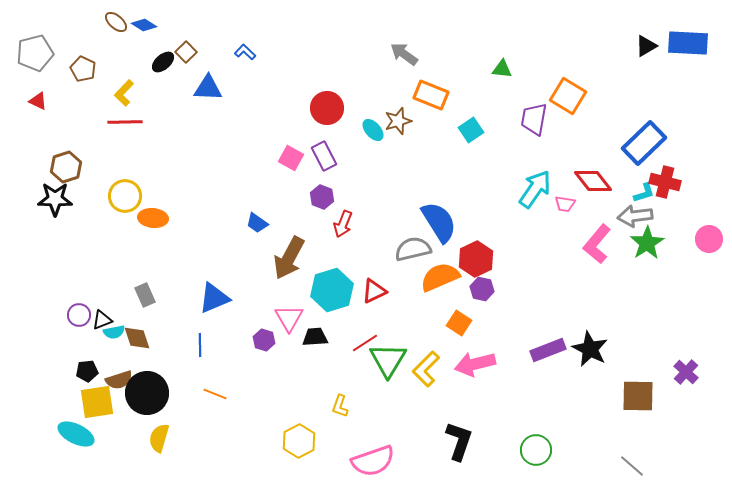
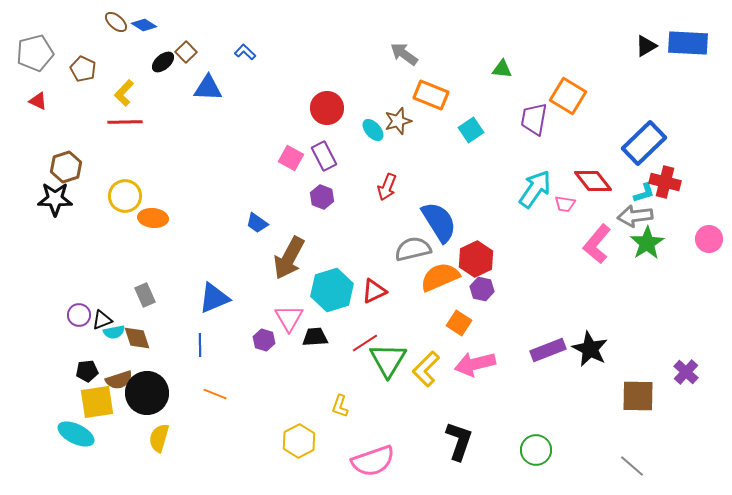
red arrow at (343, 224): moved 44 px right, 37 px up
